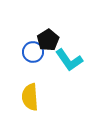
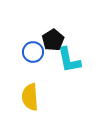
black pentagon: moved 5 px right
cyan L-shape: rotated 24 degrees clockwise
